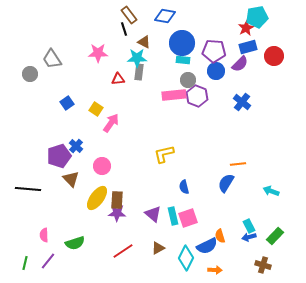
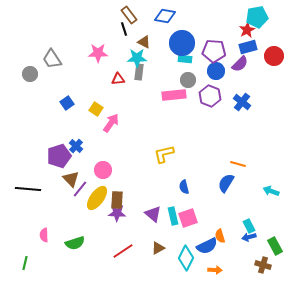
red star at (246, 28): moved 1 px right, 2 px down
cyan rectangle at (183, 60): moved 2 px right, 1 px up
purple hexagon at (197, 96): moved 13 px right
orange line at (238, 164): rotated 21 degrees clockwise
pink circle at (102, 166): moved 1 px right, 4 px down
green rectangle at (275, 236): moved 10 px down; rotated 72 degrees counterclockwise
purple line at (48, 261): moved 32 px right, 72 px up
